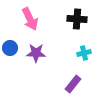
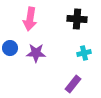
pink arrow: rotated 35 degrees clockwise
